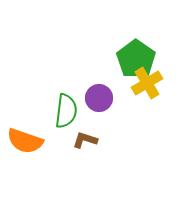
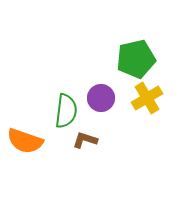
green pentagon: rotated 24 degrees clockwise
yellow cross: moved 15 px down
purple circle: moved 2 px right
